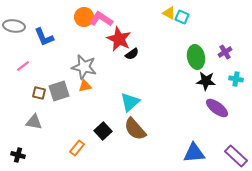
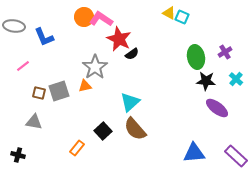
gray star: moved 11 px right; rotated 25 degrees clockwise
cyan cross: rotated 32 degrees clockwise
